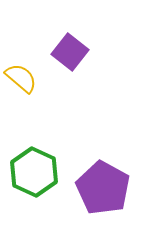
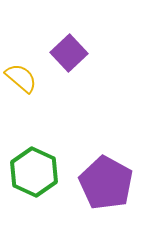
purple square: moved 1 px left, 1 px down; rotated 9 degrees clockwise
purple pentagon: moved 3 px right, 5 px up
